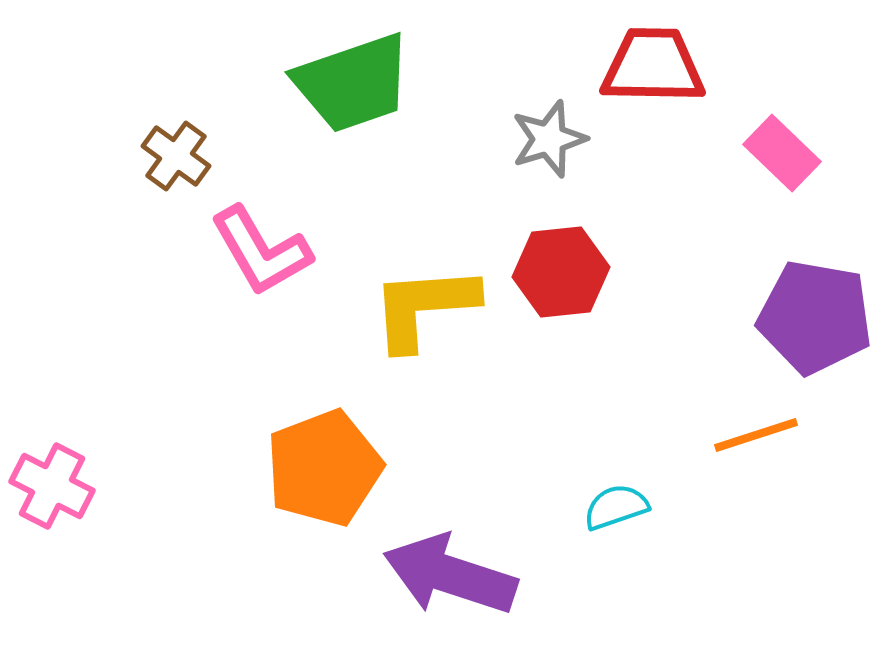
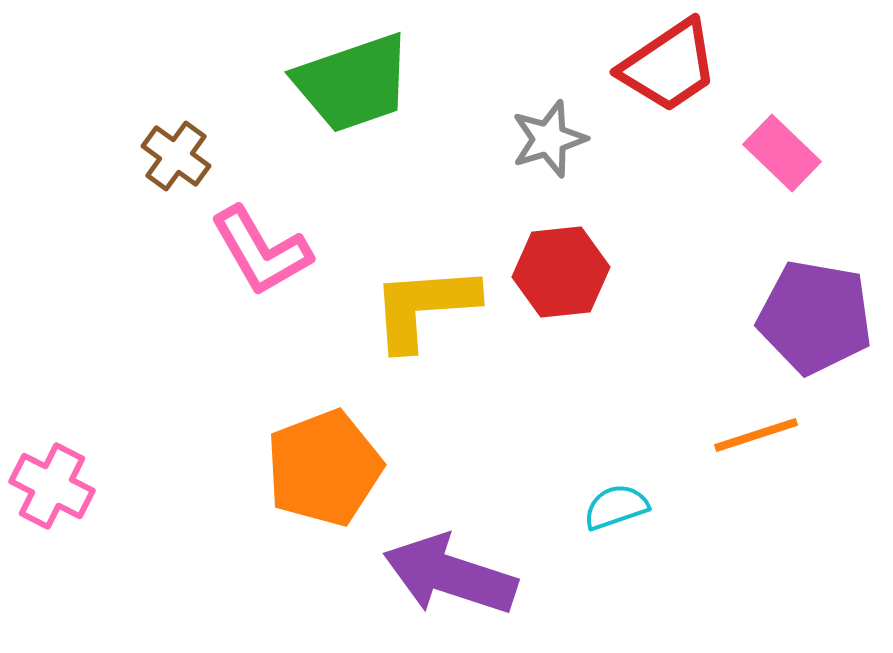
red trapezoid: moved 16 px right; rotated 145 degrees clockwise
